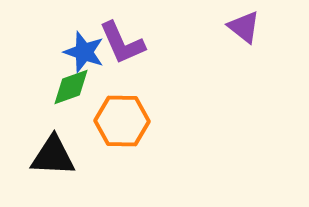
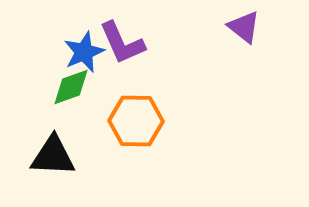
blue star: rotated 30 degrees clockwise
orange hexagon: moved 14 px right
